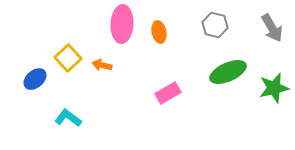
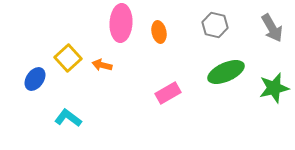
pink ellipse: moved 1 px left, 1 px up
green ellipse: moved 2 px left
blue ellipse: rotated 15 degrees counterclockwise
